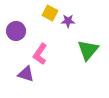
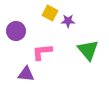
green triangle: rotated 20 degrees counterclockwise
pink L-shape: moved 2 px right, 2 px up; rotated 50 degrees clockwise
purple triangle: rotated 12 degrees counterclockwise
